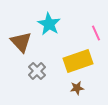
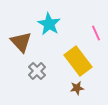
yellow rectangle: rotated 72 degrees clockwise
